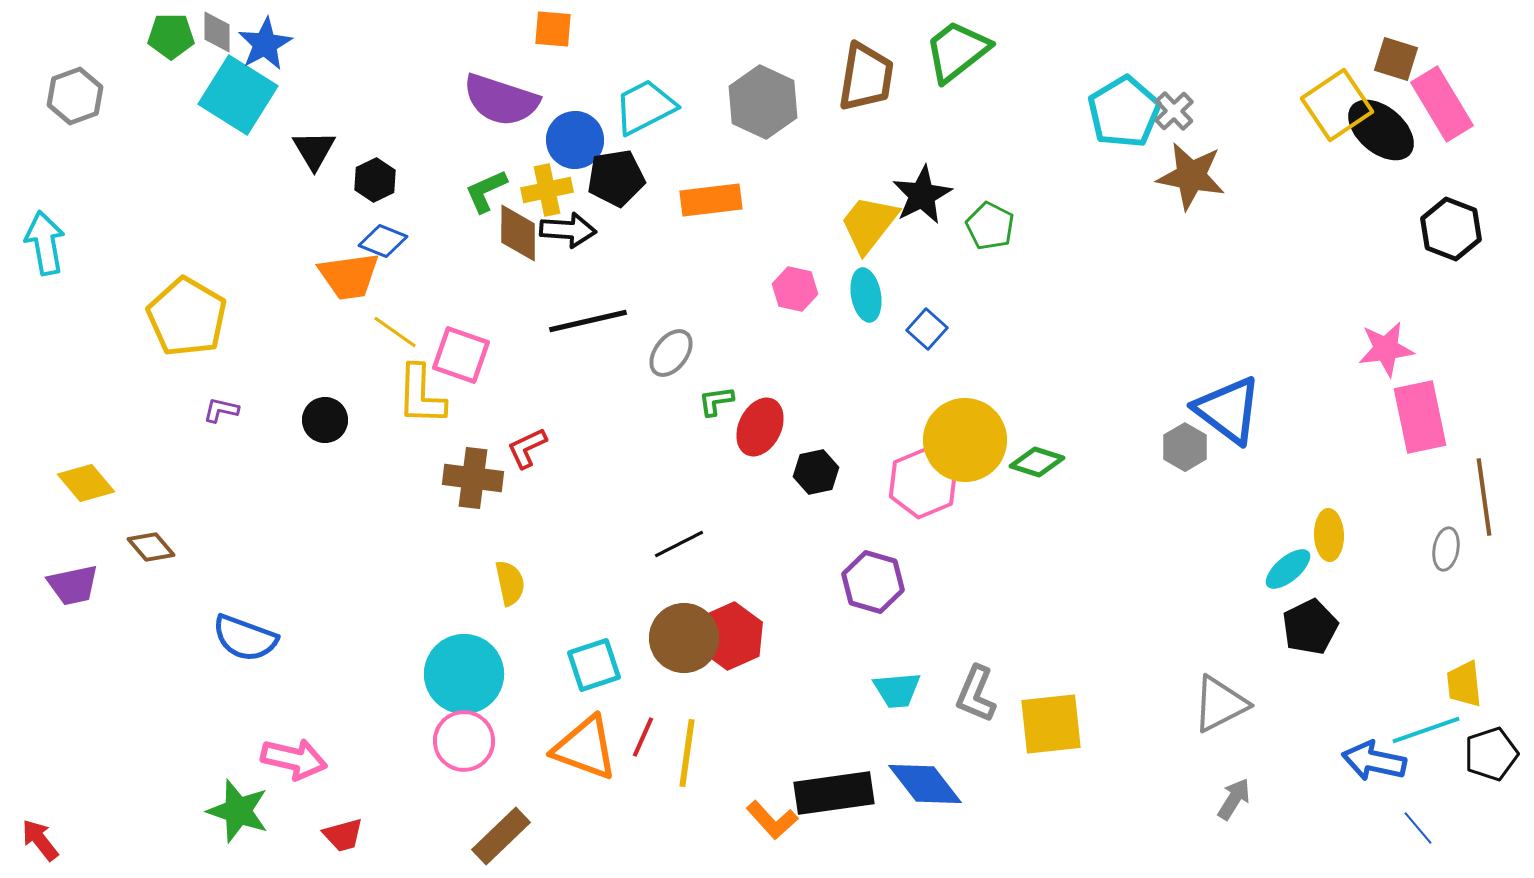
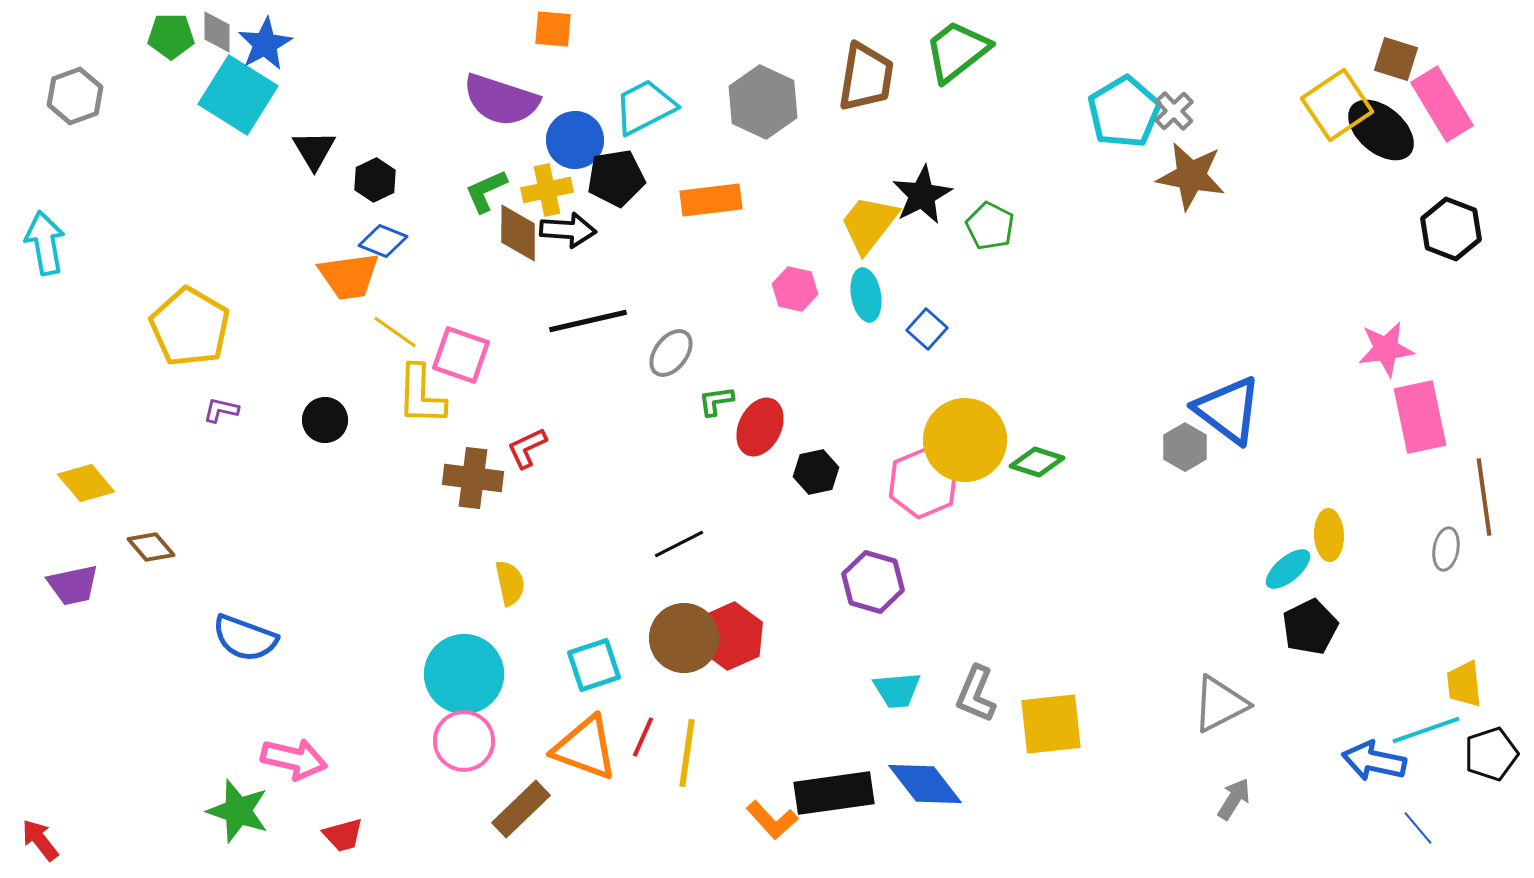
yellow pentagon at (187, 317): moved 3 px right, 10 px down
brown rectangle at (501, 836): moved 20 px right, 27 px up
